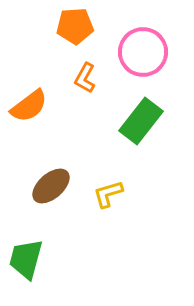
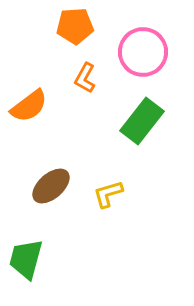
green rectangle: moved 1 px right
